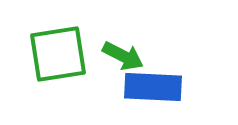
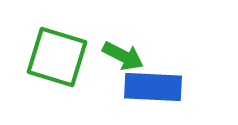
green square: moved 1 px left, 3 px down; rotated 26 degrees clockwise
